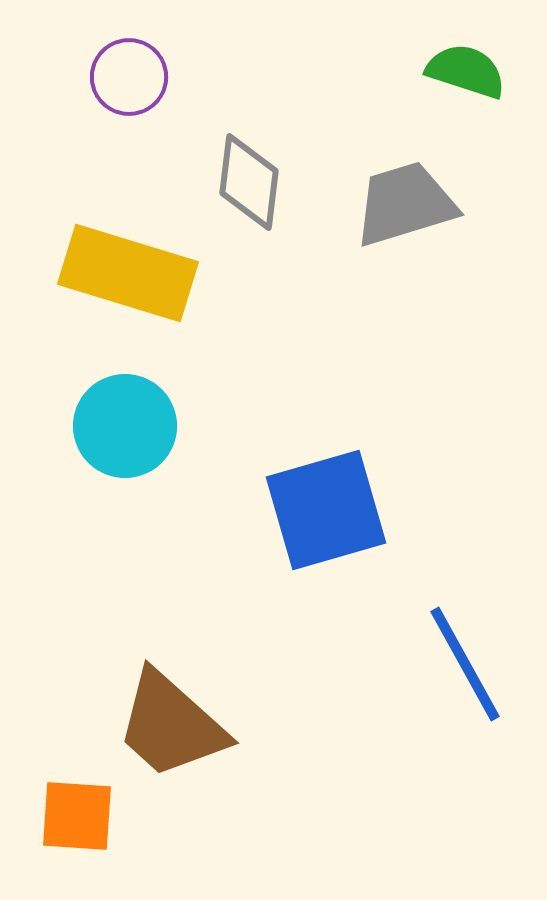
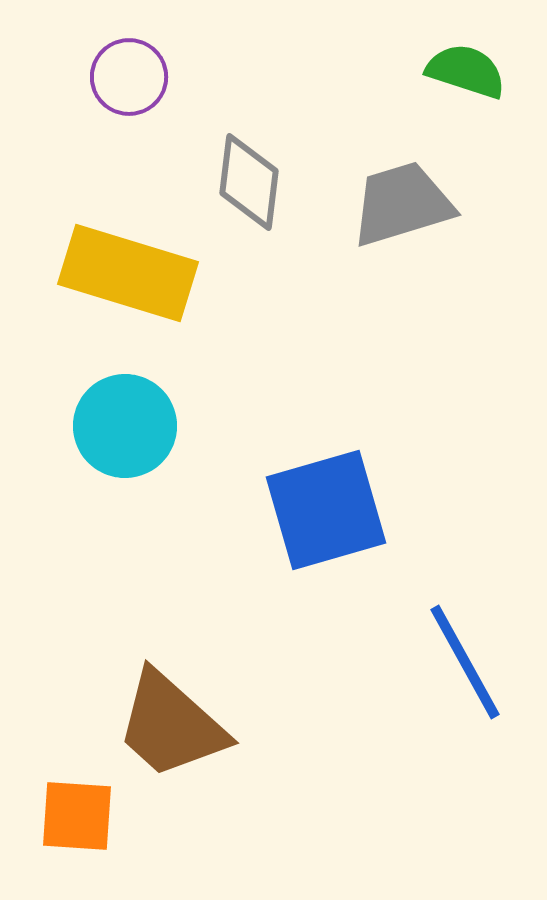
gray trapezoid: moved 3 px left
blue line: moved 2 px up
